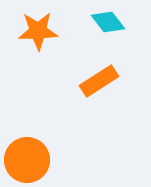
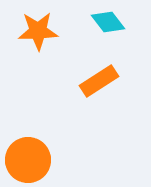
orange circle: moved 1 px right
